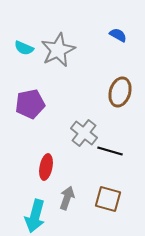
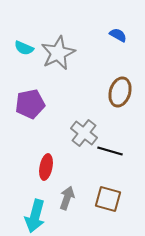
gray star: moved 3 px down
